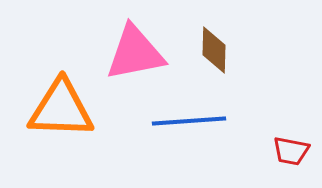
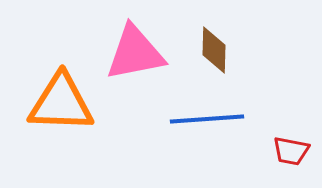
orange triangle: moved 6 px up
blue line: moved 18 px right, 2 px up
